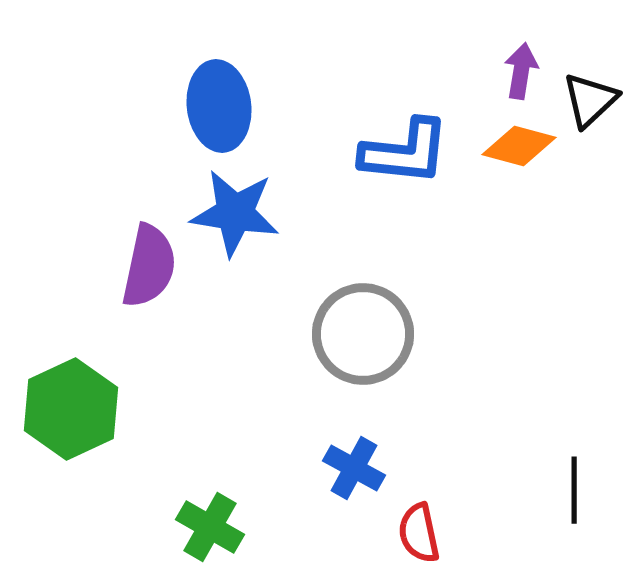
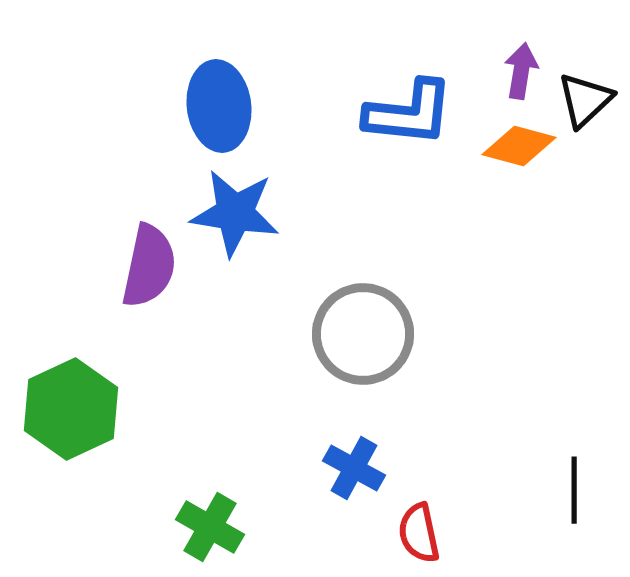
black triangle: moved 5 px left
blue L-shape: moved 4 px right, 39 px up
